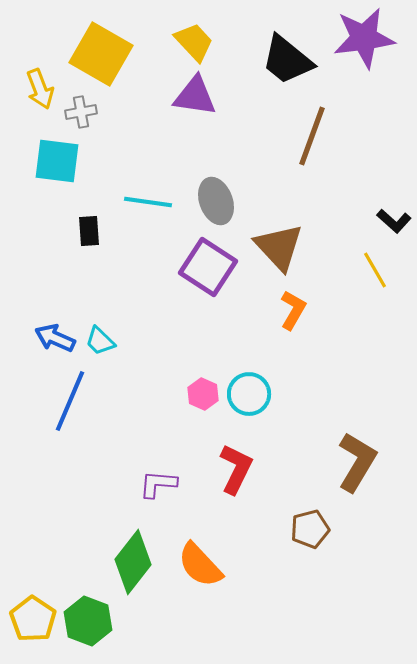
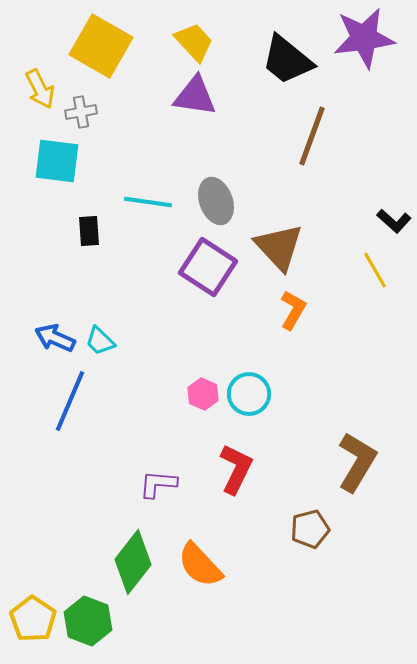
yellow square: moved 8 px up
yellow arrow: rotated 6 degrees counterclockwise
